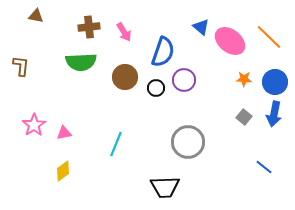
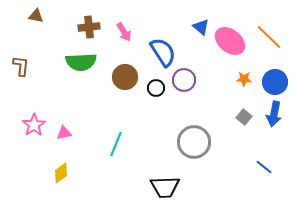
blue semicircle: rotated 52 degrees counterclockwise
gray circle: moved 6 px right
yellow diamond: moved 2 px left, 2 px down
